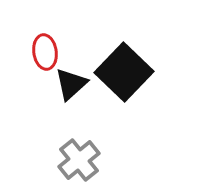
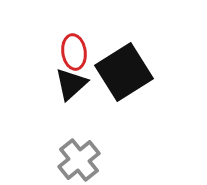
red ellipse: moved 29 px right
black square: rotated 14 degrees clockwise
